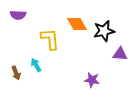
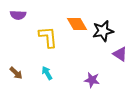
black star: moved 1 px left
yellow L-shape: moved 2 px left, 2 px up
purple triangle: rotated 28 degrees clockwise
cyan arrow: moved 11 px right, 8 px down
brown arrow: rotated 24 degrees counterclockwise
